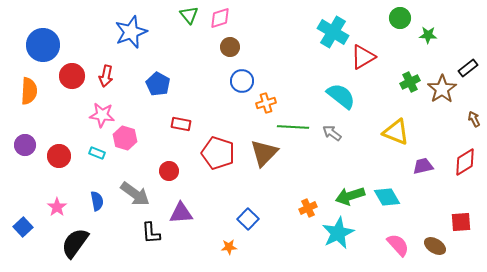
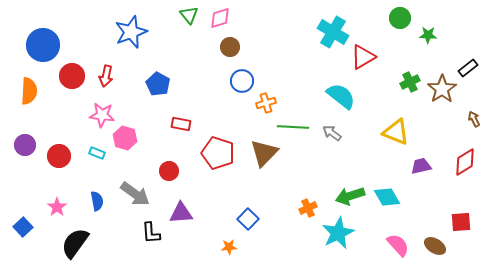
purple trapezoid at (423, 166): moved 2 px left
